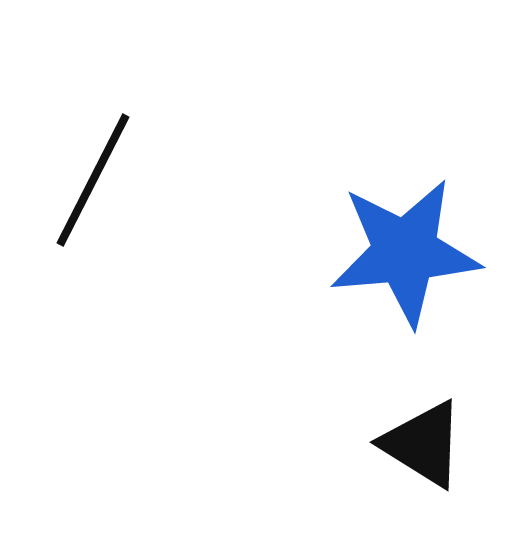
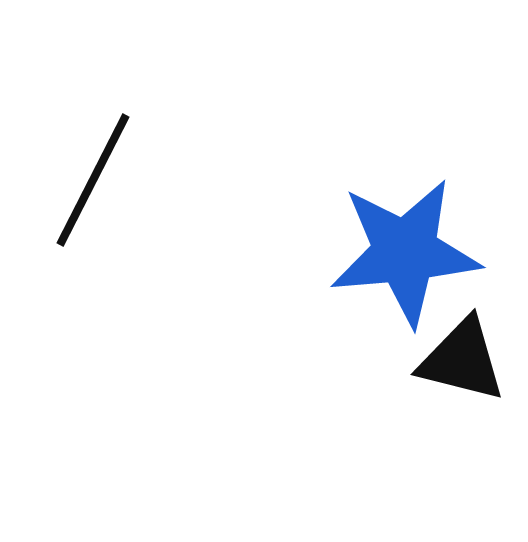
black triangle: moved 39 px right, 84 px up; rotated 18 degrees counterclockwise
